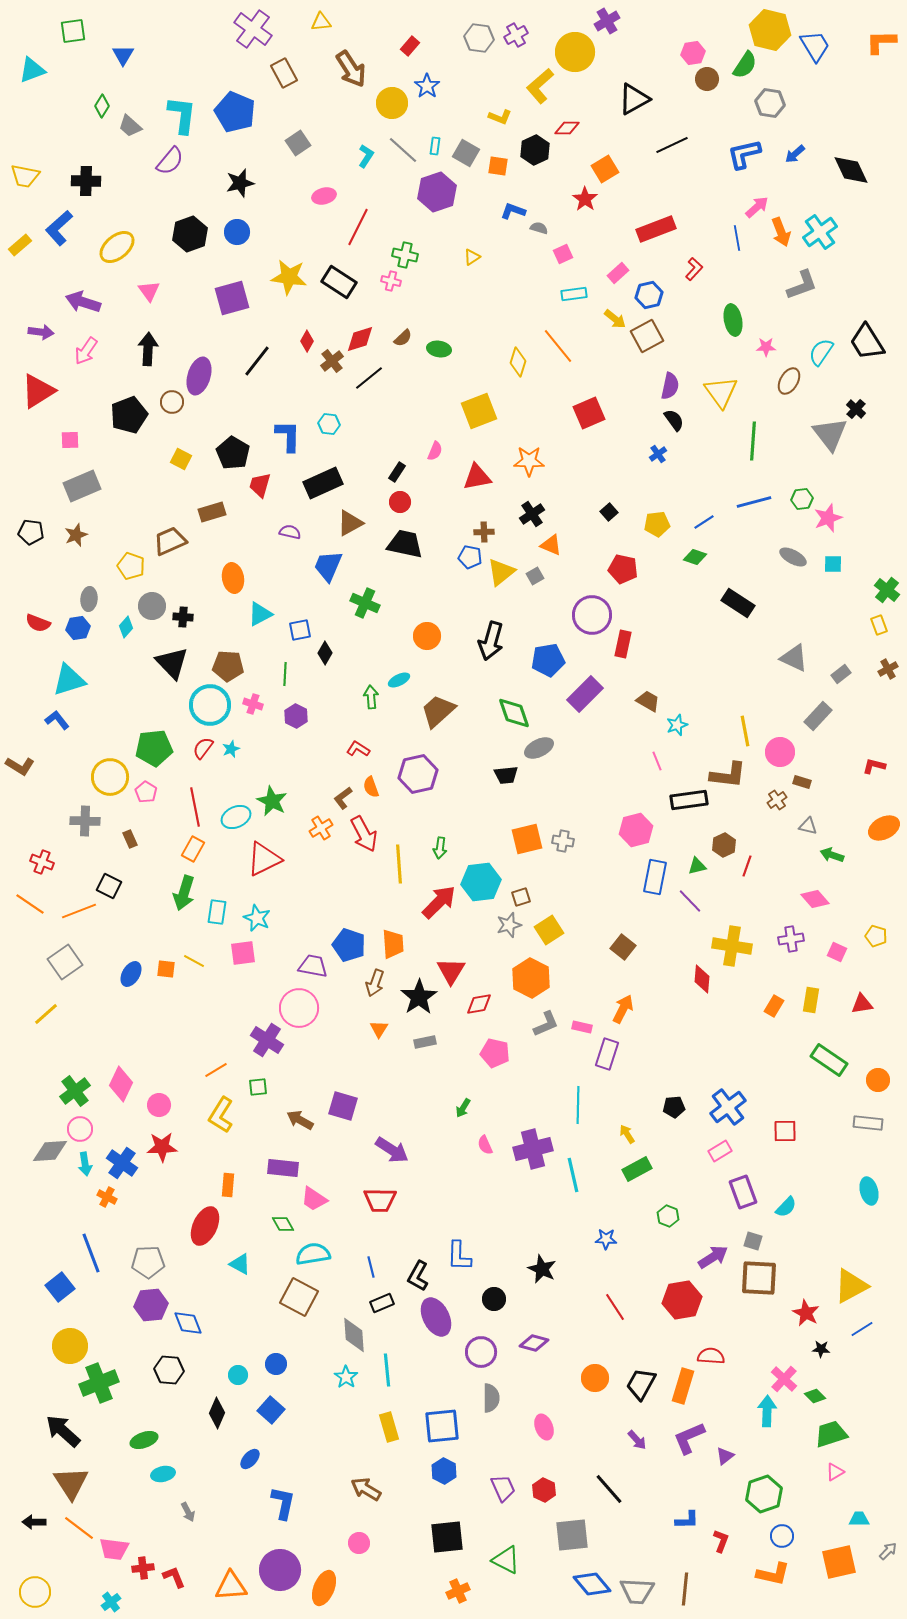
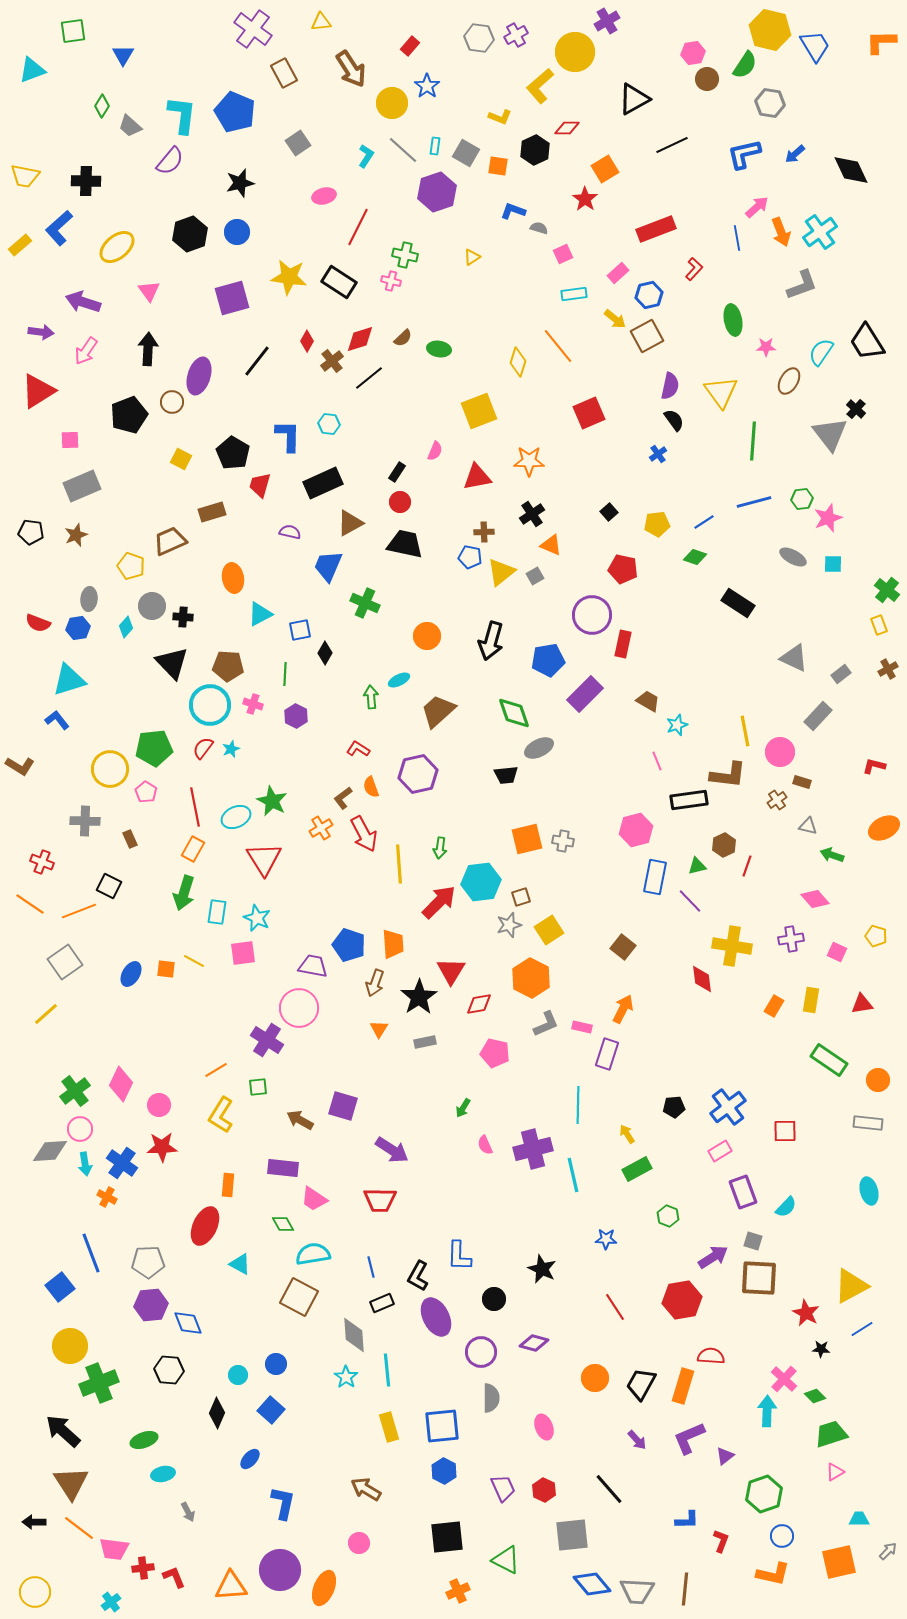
yellow circle at (110, 777): moved 8 px up
red triangle at (264, 859): rotated 36 degrees counterclockwise
red diamond at (702, 979): rotated 12 degrees counterclockwise
